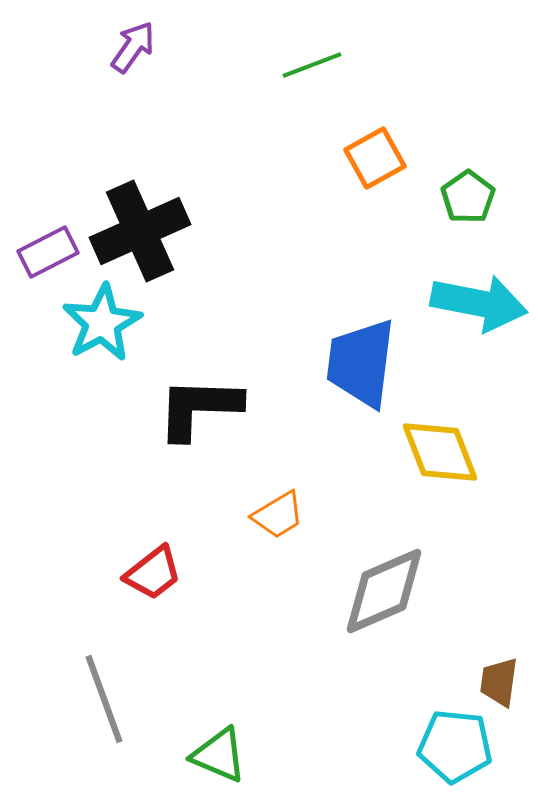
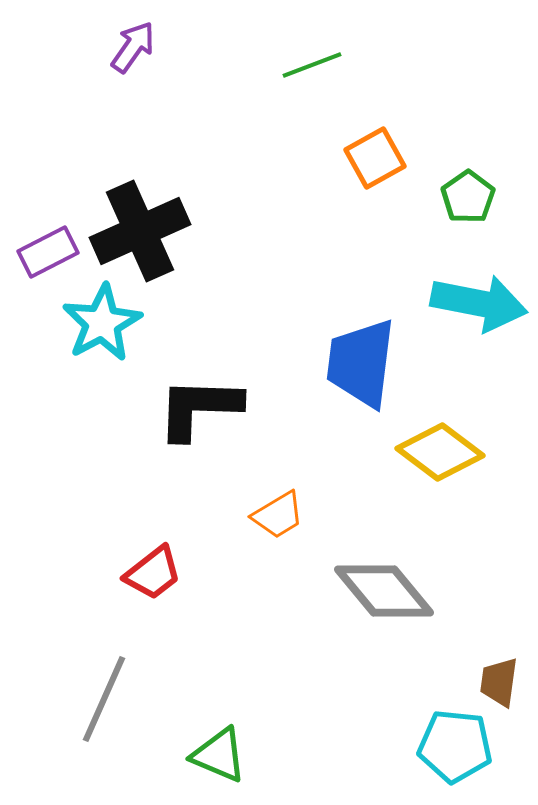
yellow diamond: rotated 32 degrees counterclockwise
gray diamond: rotated 74 degrees clockwise
gray line: rotated 44 degrees clockwise
